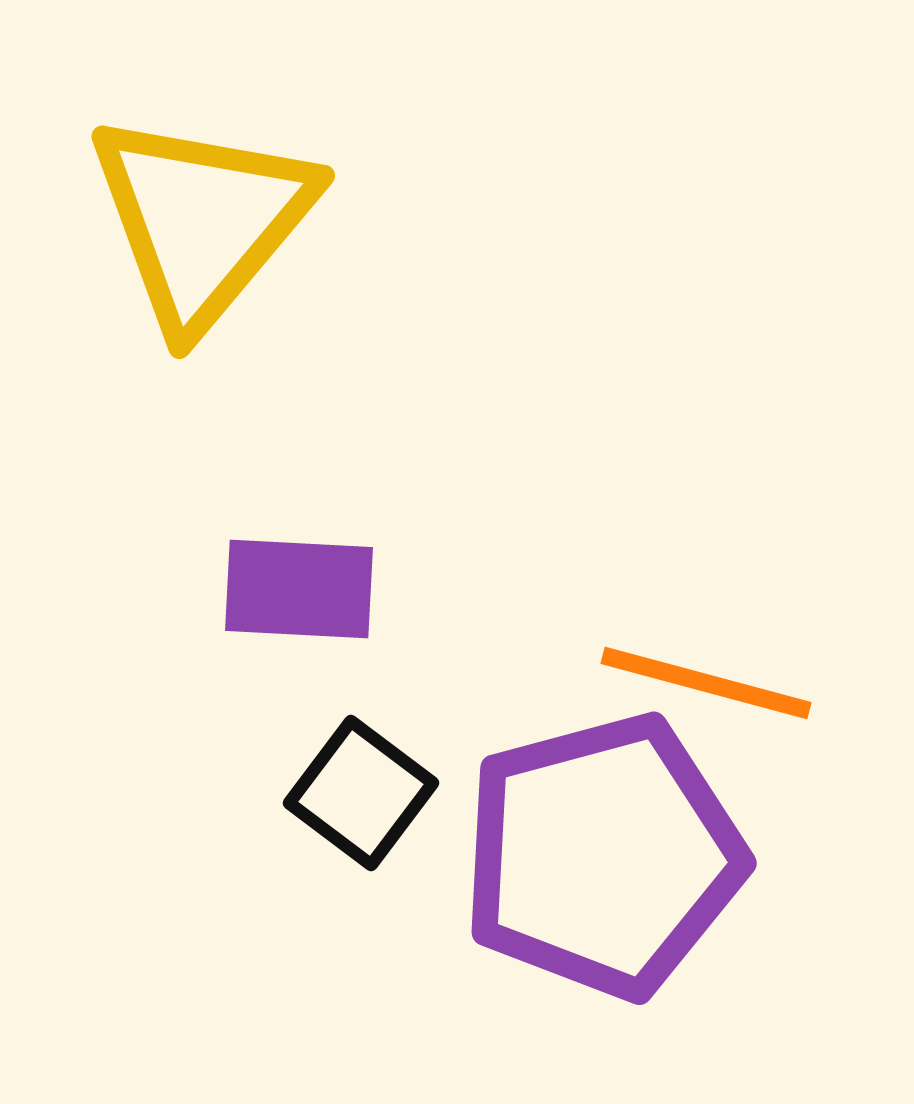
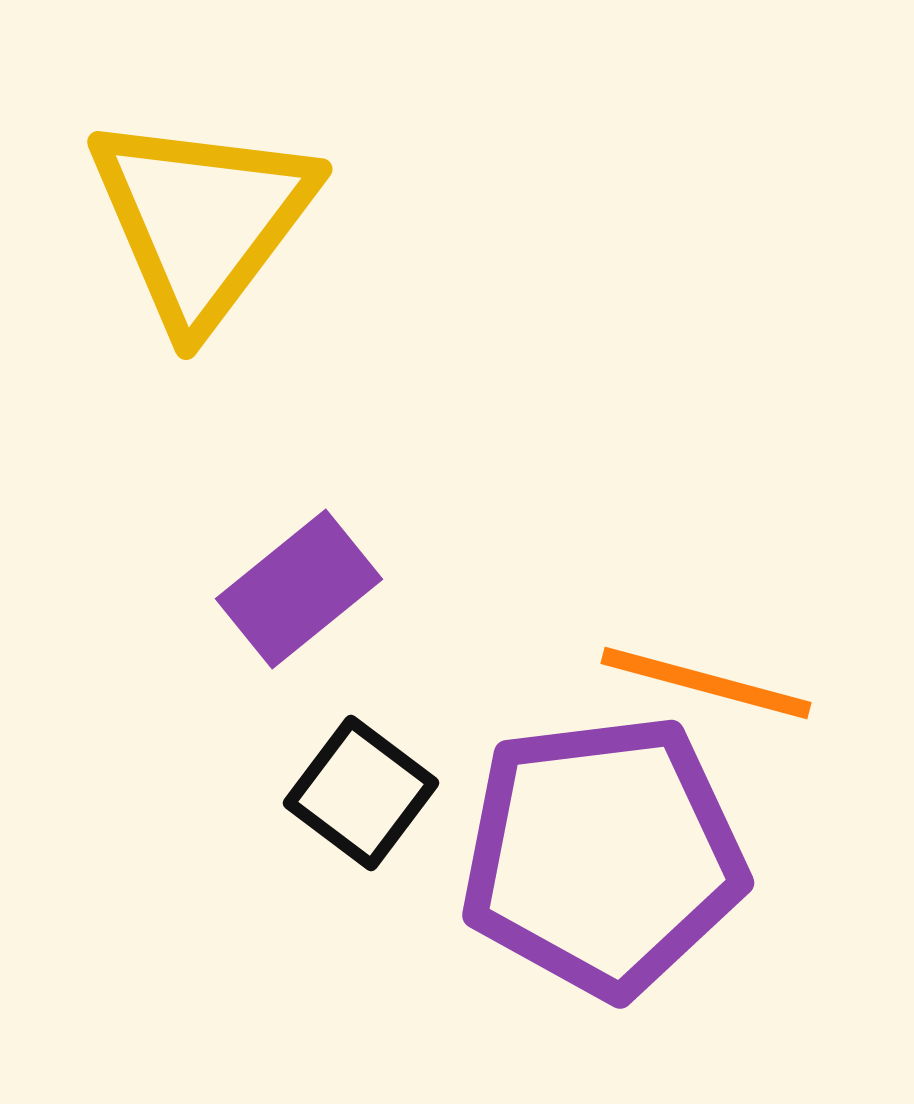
yellow triangle: rotated 3 degrees counterclockwise
purple rectangle: rotated 42 degrees counterclockwise
purple pentagon: rotated 8 degrees clockwise
